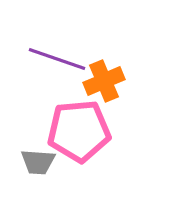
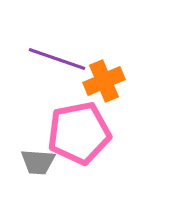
pink pentagon: moved 2 px down; rotated 6 degrees counterclockwise
